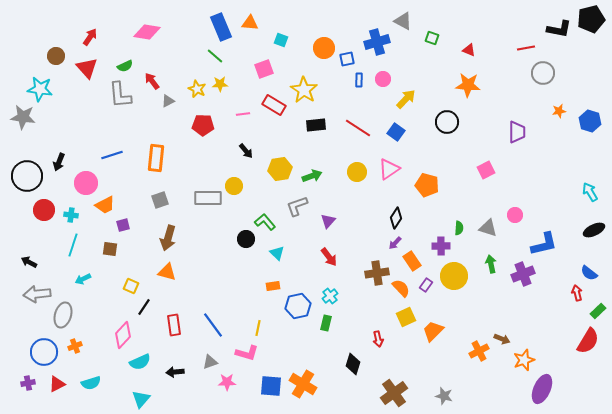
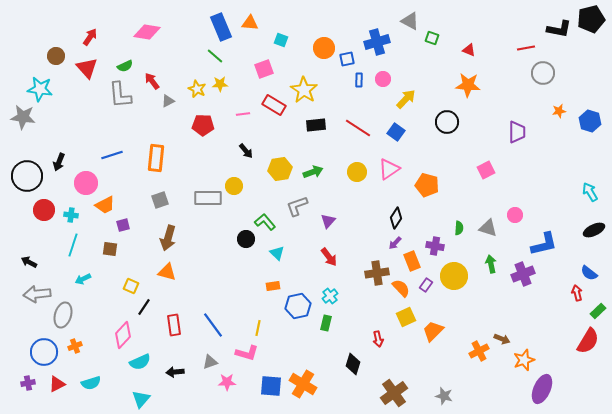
gray triangle at (403, 21): moved 7 px right
green arrow at (312, 176): moved 1 px right, 4 px up
purple cross at (441, 246): moved 6 px left; rotated 12 degrees clockwise
orange rectangle at (412, 261): rotated 12 degrees clockwise
